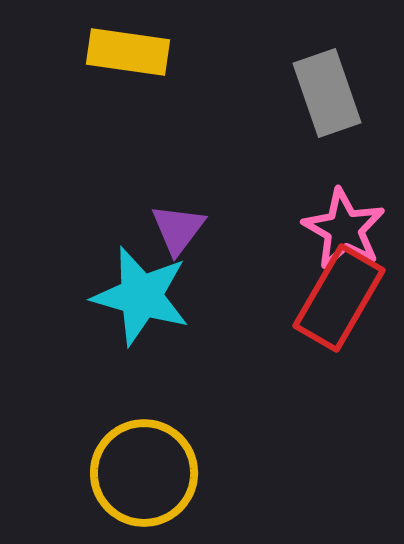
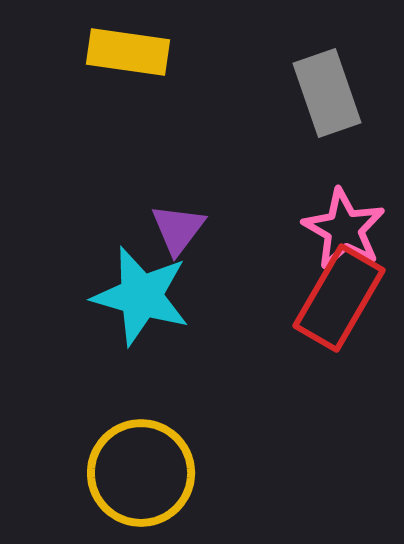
yellow circle: moved 3 px left
